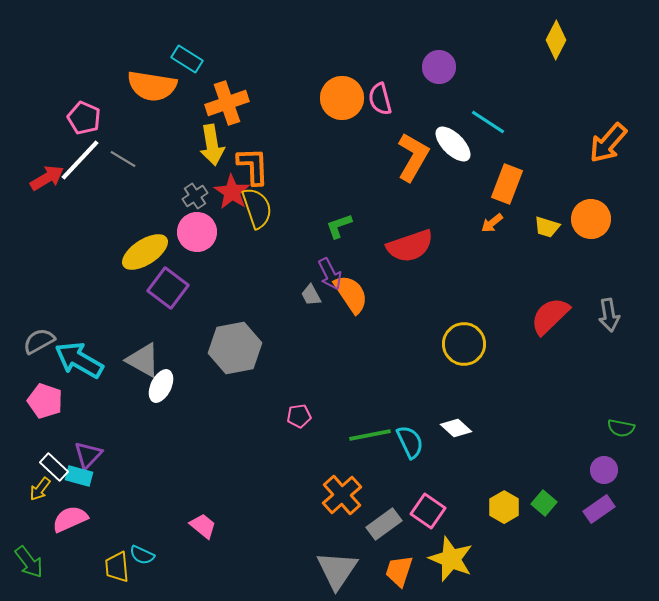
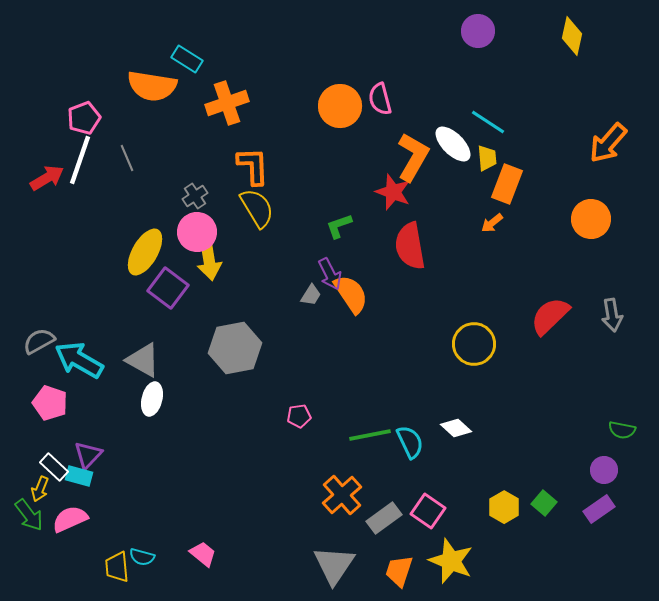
yellow diamond at (556, 40): moved 16 px right, 4 px up; rotated 15 degrees counterclockwise
purple circle at (439, 67): moved 39 px right, 36 px up
orange circle at (342, 98): moved 2 px left, 8 px down
pink pentagon at (84, 118): rotated 28 degrees clockwise
yellow arrow at (212, 145): moved 3 px left, 115 px down
gray line at (123, 159): moved 4 px right, 1 px up; rotated 36 degrees clockwise
white line at (80, 160): rotated 24 degrees counterclockwise
red star at (232, 192): moved 161 px right; rotated 12 degrees counterclockwise
yellow semicircle at (257, 208): rotated 12 degrees counterclockwise
yellow trapezoid at (547, 227): moved 60 px left, 69 px up; rotated 112 degrees counterclockwise
red semicircle at (410, 246): rotated 99 degrees clockwise
yellow ellipse at (145, 252): rotated 27 degrees counterclockwise
gray trapezoid at (311, 295): rotated 120 degrees counterclockwise
gray arrow at (609, 315): moved 3 px right
yellow circle at (464, 344): moved 10 px right
white ellipse at (161, 386): moved 9 px left, 13 px down; rotated 12 degrees counterclockwise
pink pentagon at (45, 401): moved 5 px right, 2 px down
green semicircle at (621, 428): moved 1 px right, 2 px down
yellow arrow at (40, 489): rotated 15 degrees counterclockwise
gray rectangle at (384, 524): moved 6 px up
pink trapezoid at (203, 526): moved 28 px down
cyan semicircle at (142, 555): moved 2 px down; rotated 10 degrees counterclockwise
yellow star at (451, 559): moved 2 px down
green arrow at (29, 562): moved 47 px up
gray triangle at (337, 570): moved 3 px left, 5 px up
